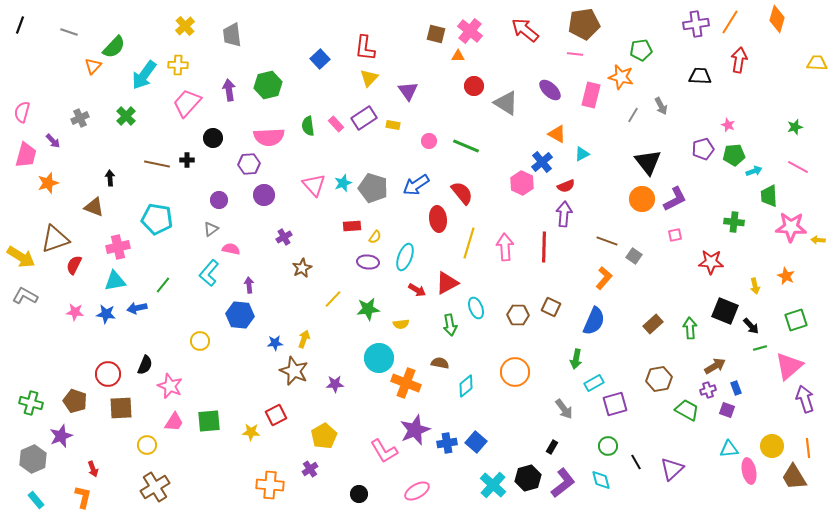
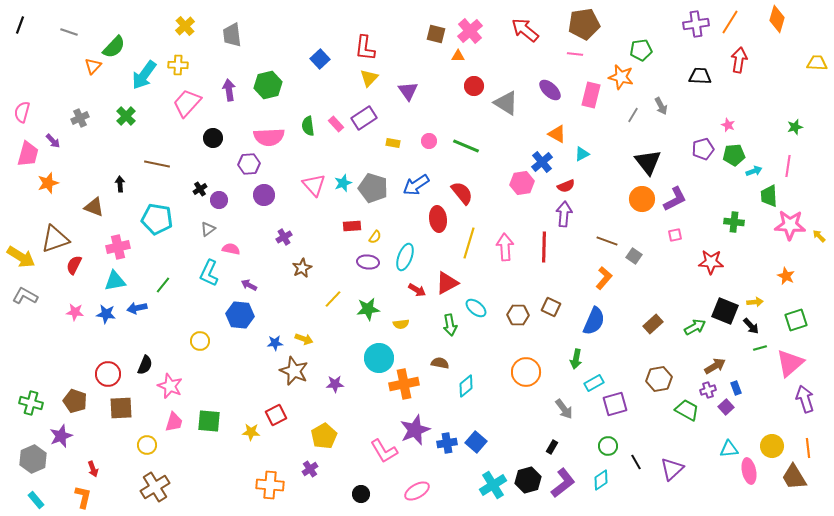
pink cross at (470, 31): rotated 10 degrees clockwise
yellow rectangle at (393, 125): moved 18 px down
pink trapezoid at (26, 155): moved 2 px right, 1 px up
black cross at (187, 160): moved 13 px right, 29 px down; rotated 32 degrees counterclockwise
pink line at (798, 167): moved 10 px left, 1 px up; rotated 70 degrees clockwise
black arrow at (110, 178): moved 10 px right, 6 px down
pink hexagon at (522, 183): rotated 25 degrees clockwise
pink star at (791, 227): moved 1 px left, 2 px up
gray triangle at (211, 229): moved 3 px left
yellow arrow at (818, 240): moved 1 px right, 4 px up; rotated 40 degrees clockwise
cyan L-shape at (209, 273): rotated 16 degrees counterclockwise
purple arrow at (249, 285): rotated 56 degrees counterclockwise
yellow arrow at (755, 286): moved 16 px down; rotated 84 degrees counterclockwise
cyan ellipse at (476, 308): rotated 30 degrees counterclockwise
green arrow at (690, 328): moved 5 px right, 1 px up; rotated 65 degrees clockwise
yellow arrow at (304, 339): rotated 90 degrees clockwise
pink triangle at (789, 366): moved 1 px right, 3 px up
orange circle at (515, 372): moved 11 px right
orange cross at (406, 383): moved 2 px left, 1 px down; rotated 32 degrees counterclockwise
purple square at (727, 410): moved 1 px left, 3 px up; rotated 28 degrees clockwise
green square at (209, 421): rotated 10 degrees clockwise
pink trapezoid at (174, 422): rotated 15 degrees counterclockwise
black hexagon at (528, 478): moved 2 px down
cyan diamond at (601, 480): rotated 70 degrees clockwise
cyan cross at (493, 485): rotated 16 degrees clockwise
black circle at (359, 494): moved 2 px right
